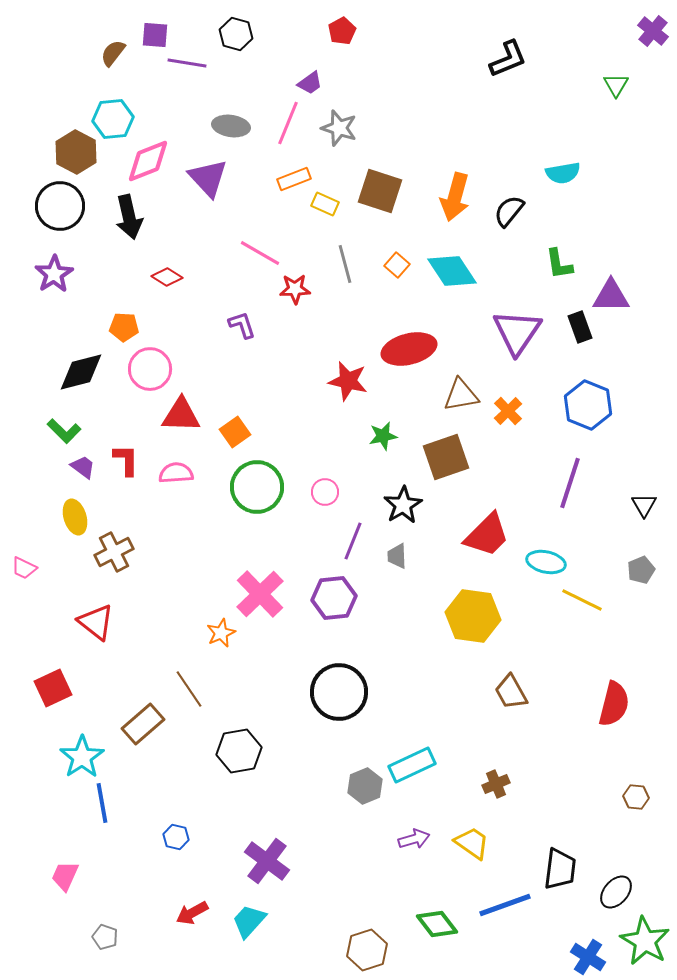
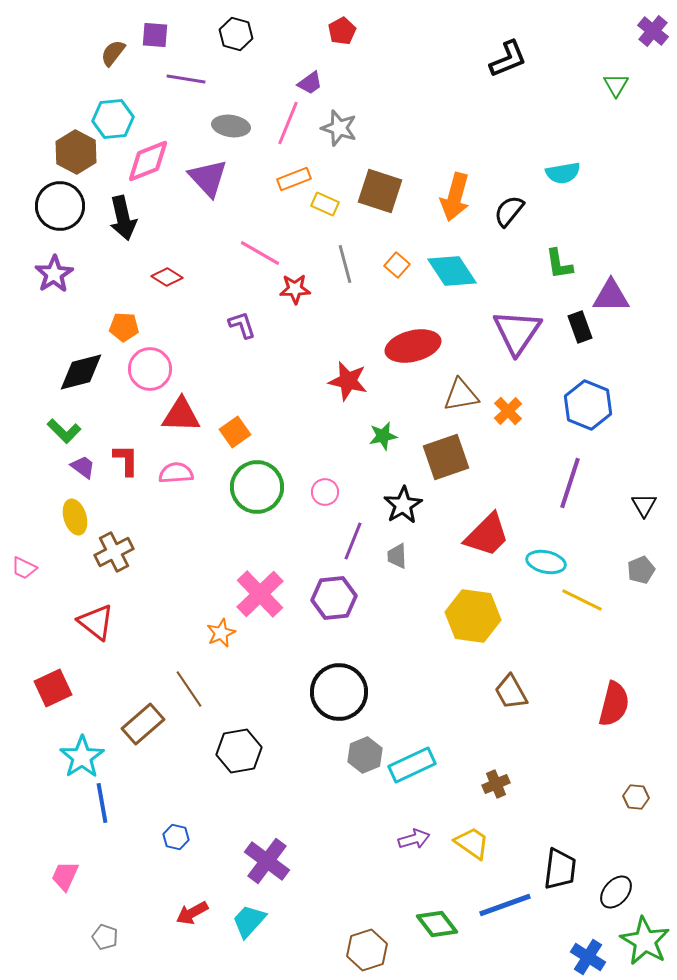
purple line at (187, 63): moved 1 px left, 16 px down
black arrow at (129, 217): moved 6 px left, 1 px down
red ellipse at (409, 349): moved 4 px right, 3 px up
gray hexagon at (365, 786): moved 31 px up
